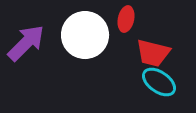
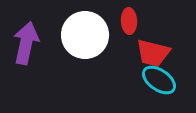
red ellipse: moved 3 px right, 2 px down; rotated 15 degrees counterclockwise
purple arrow: rotated 33 degrees counterclockwise
cyan ellipse: moved 2 px up
